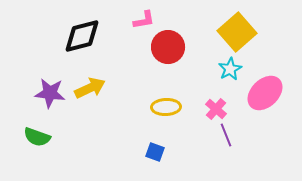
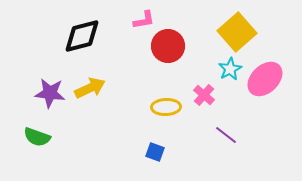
red circle: moved 1 px up
pink ellipse: moved 14 px up
pink cross: moved 12 px left, 14 px up
purple line: rotated 30 degrees counterclockwise
